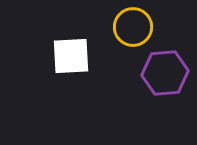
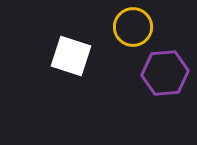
white square: rotated 21 degrees clockwise
